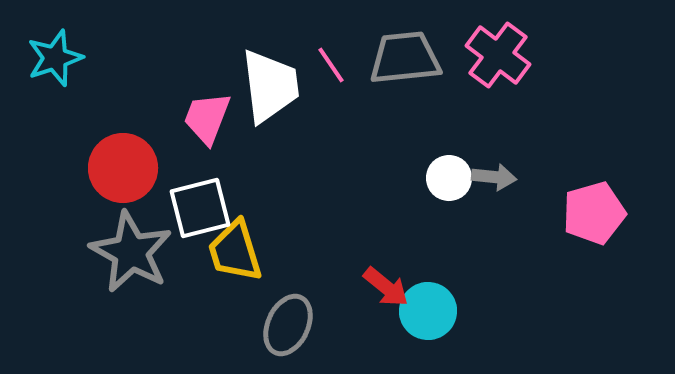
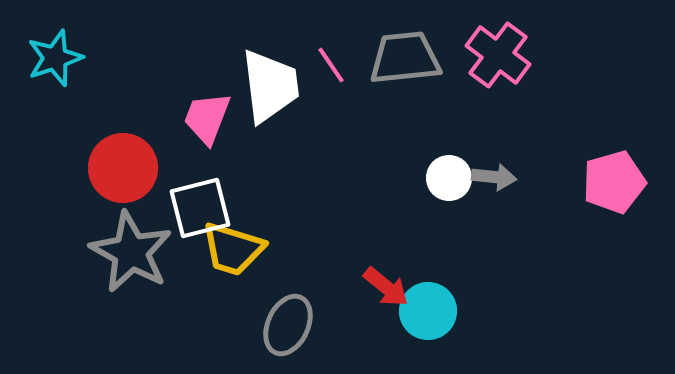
pink pentagon: moved 20 px right, 31 px up
yellow trapezoid: moved 2 px left, 2 px up; rotated 56 degrees counterclockwise
